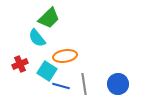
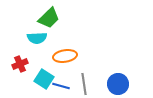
cyan semicircle: rotated 54 degrees counterclockwise
cyan square: moved 3 px left, 8 px down
